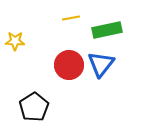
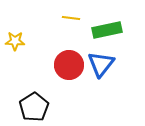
yellow line: rotated 18 degrees clockwise
